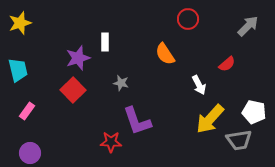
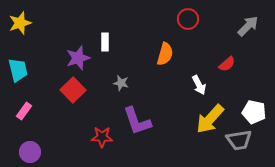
orange semicircle: rotated 130 degrees counterclockwise
pink rectangle: moved 3 px left
red star: moved 9 px left, 5 px up
purple circle: moved 1 px up
